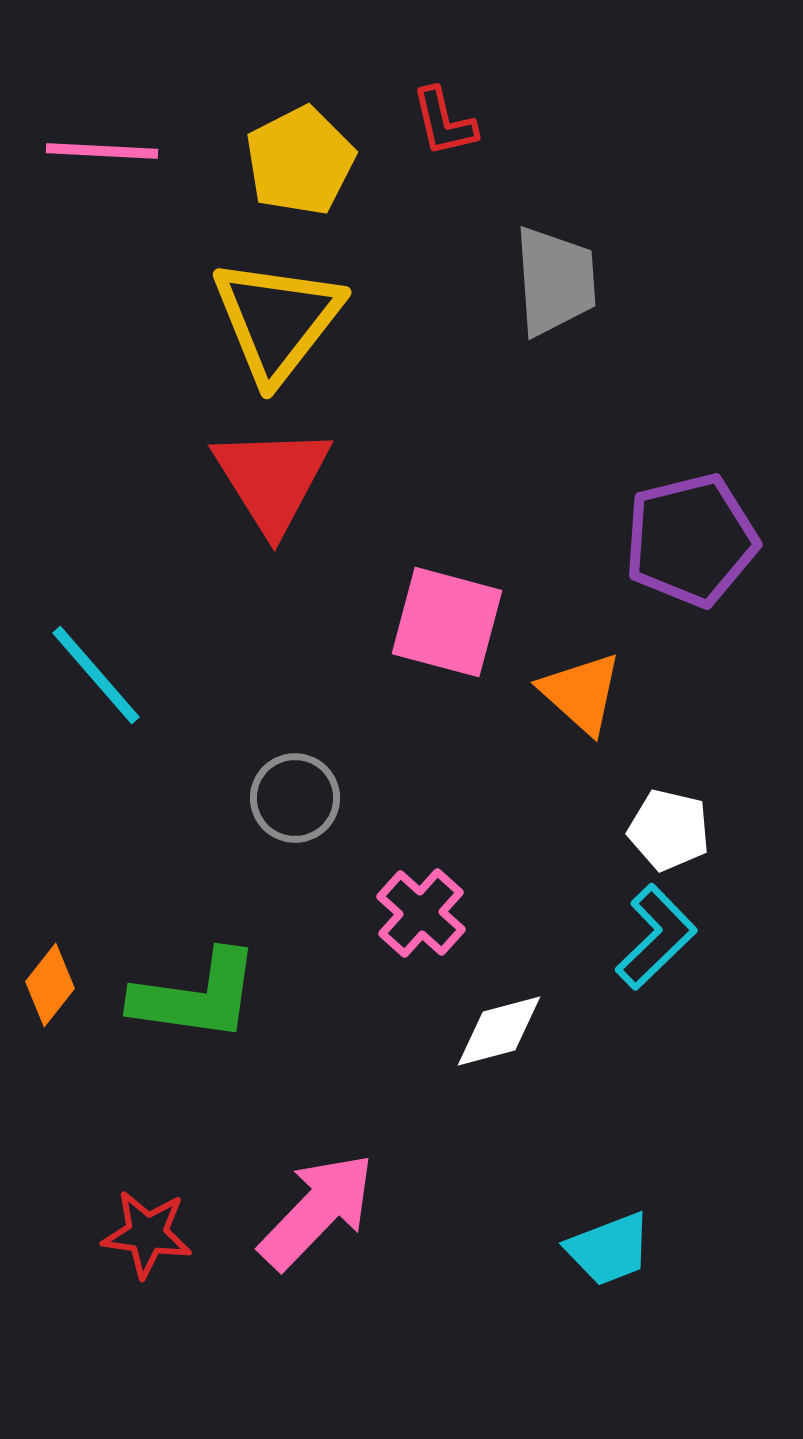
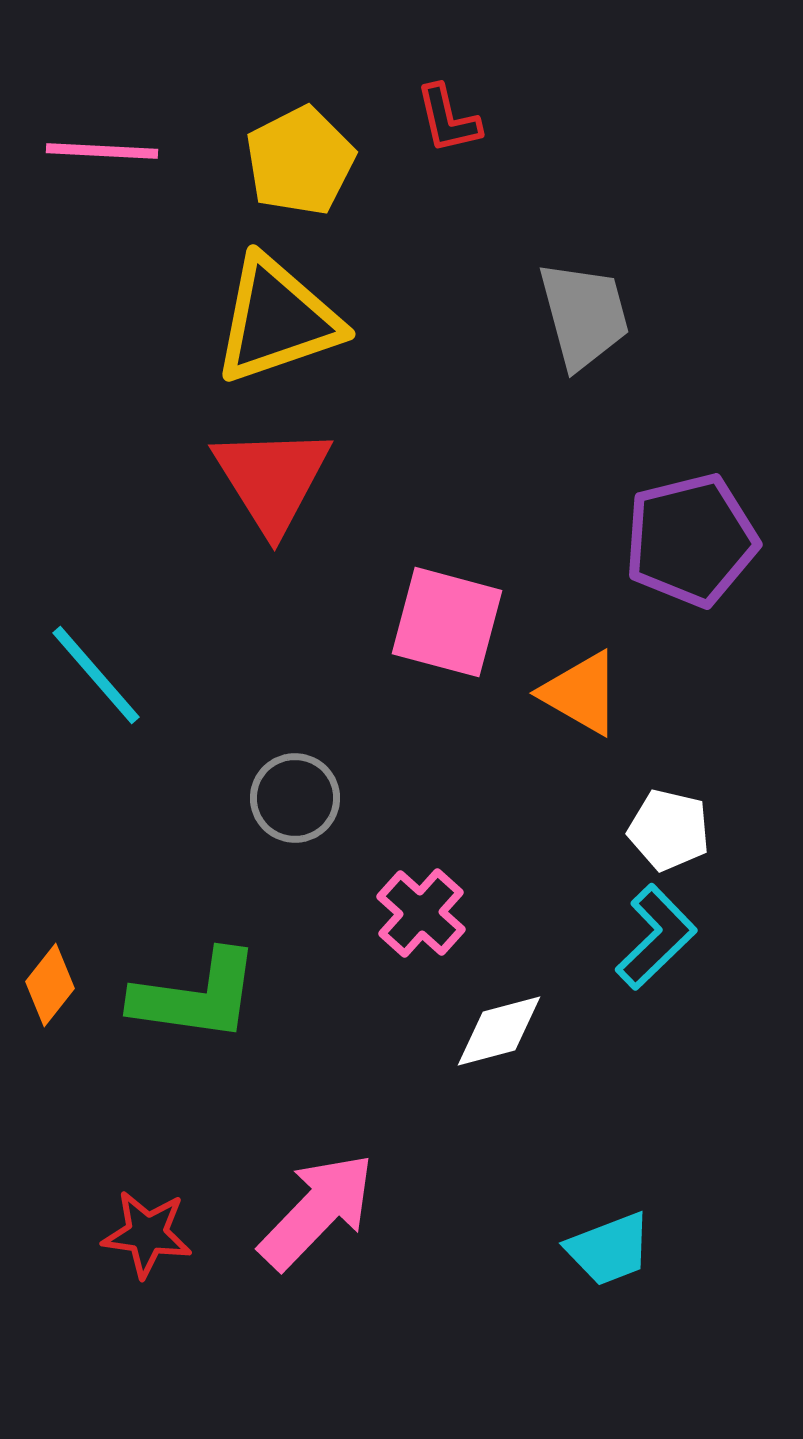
red L-shape: moved 4 px right, 3 px up
gray trapezoid: moved 29 px right, 34 px down; rotated 11 degrees counterclockwise
yellow triangle: rotated 33 degrees clockwise
orange triangle: rotated 12 degrees counterclockwise
